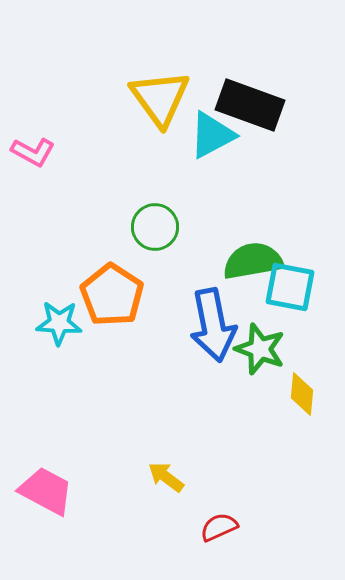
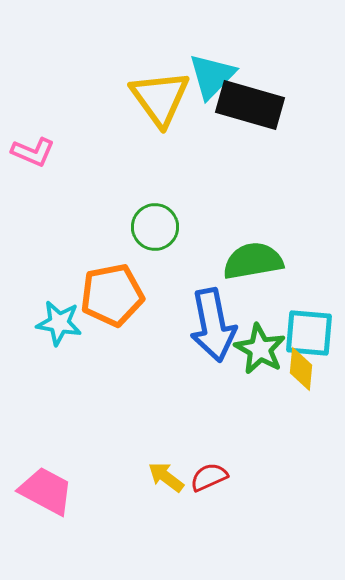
black rectangle: rotated 4 degrees counterclockwise
cyan triangle: moved 59 px up; rotated 18 degrees counterclockwise
pink L-shape: rotated 6 degrees counterclockwise
cyan square: moved 19 px right, 46 px down; rotated 6 degrees counterclockwise
orange pentagon: rotated 28 degrees clockwise
cyan star: rotated 6 degrees clockwise
green star: rotated 9 degrees clockwise
yellow diamond: moved 1 px left, 25 px up
red semicircle: moved 10 px left, 50 px up
